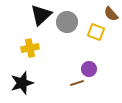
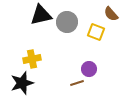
black triangle: rotated 30 degrees clockwise
yellow cross: moved 2 px right, 11 px down
